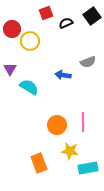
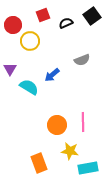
red square: moved 3 px left, 2 px down
red circle: moved 1 px right, 4 px up
gray semicircle: moved 6 px left, 2 px up
blue arrow: moved 11 px left; rotated 49 degrees counterclockwise
